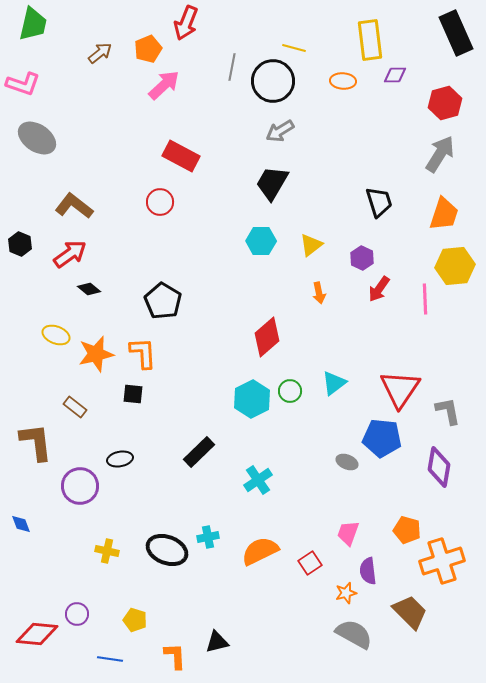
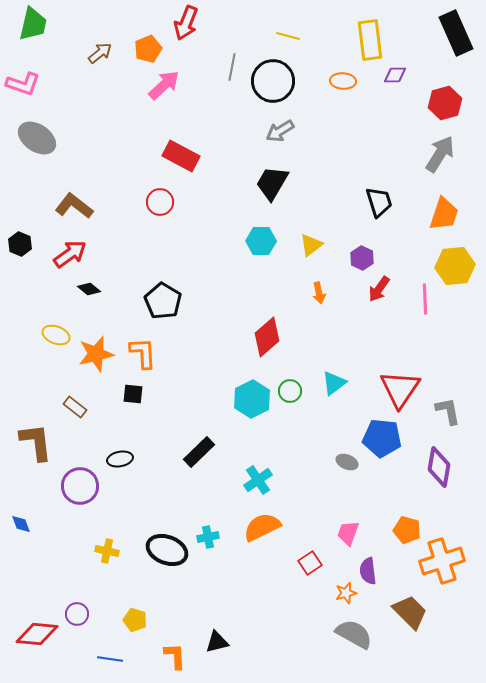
yellow line at (294, 48): moved 6 px left, 12 px up
orange semicircle at (260, 551): moved 2 px right, 24 px up
